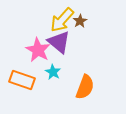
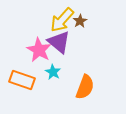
pink star: moved 1 px right
